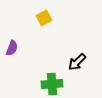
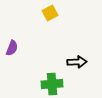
yellow square: moved 6 px right, 5 px up
black arrow: rotated 138 degrees counterclockwise
